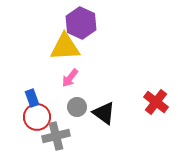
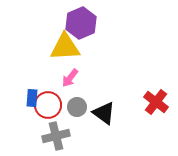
purple hexagon: rotated 12 degrees clockwise
blue rectangle: rotated 24 degrees clockwise
red circle: moved 11 px right, 12 px up
